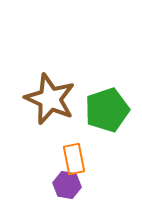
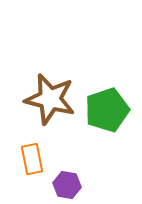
brown star: rotated 9 degrees counterclockwise
orange rectangle: moved 42 px left
